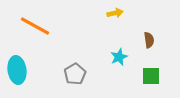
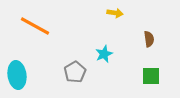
yellow arrow: rotated 21 degrees clockwise
brown semicircle: moved 1 px up
cyan star: moved 15 px left, 3 px up
cyan ellipse: moved 5 px down
gray pentagon: moved 2 px up
